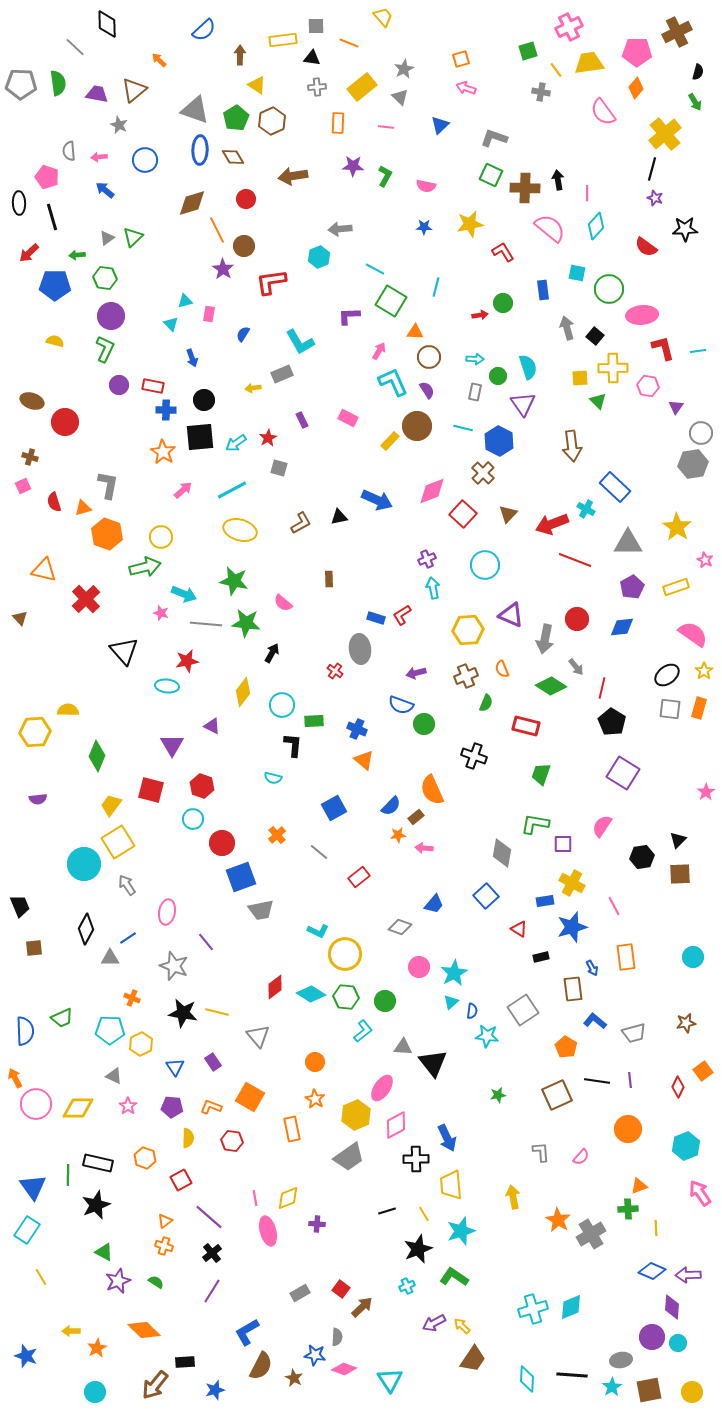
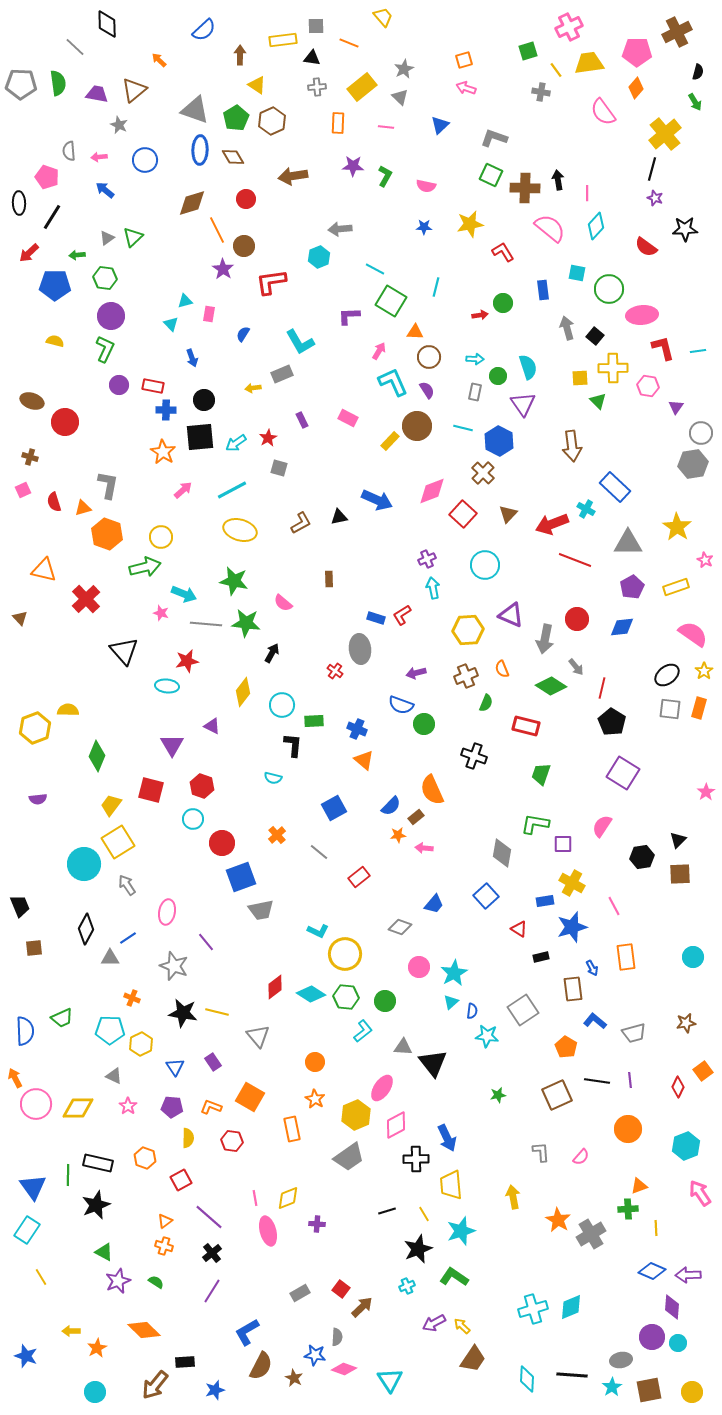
orange square at (461, 59): moved 3 px right, 1 px down
black line at (52, 217): rotated 48 degrees clockwise
pink square at (23, 486): moved 4 px down
yellow hexagon at (35, 732): moved 4 px up; rotated 16 degrees counterclockwise
